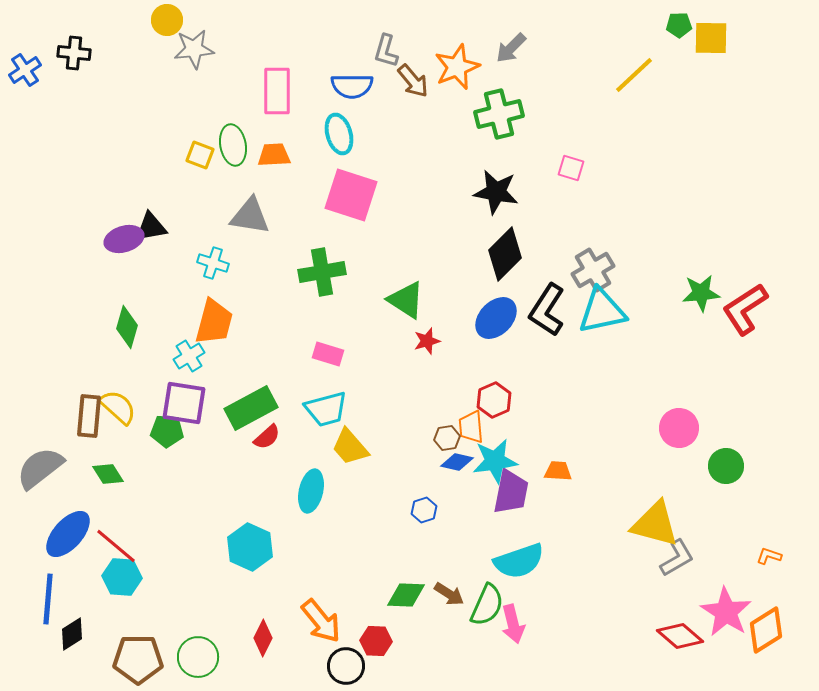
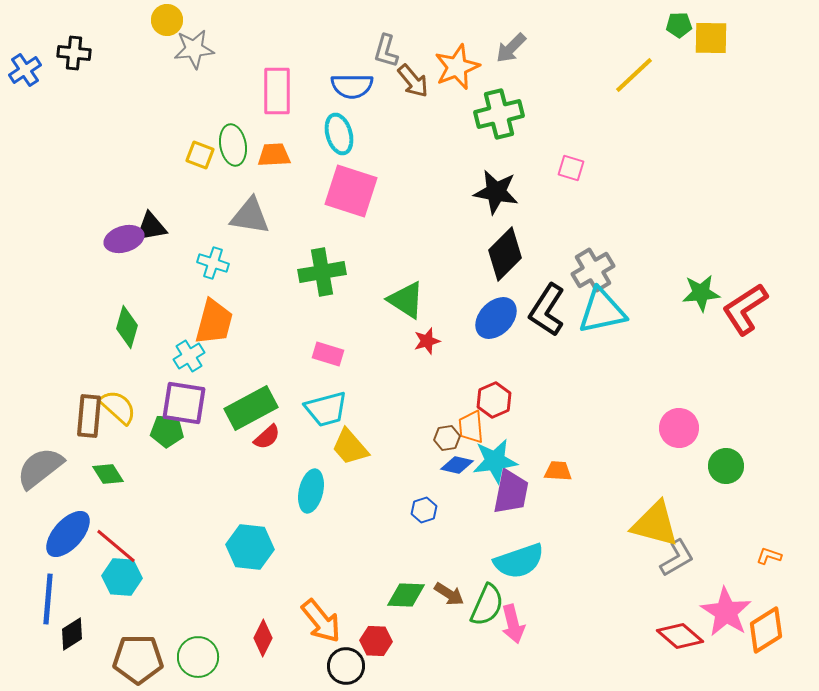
pink square at (351, 195): moved 4 px up
blue diamond at (457, 462): moved 3 px down
cyan hexagon at (250, 547): rotated 18 degrees counterclockwise
